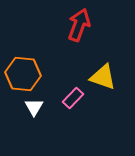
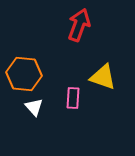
orange hexagon: moved 1 px right
pink rectangle: rotated 40 degrees counterclockwise
white triangle: rotated 12 degrees counterclockwise
